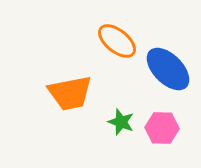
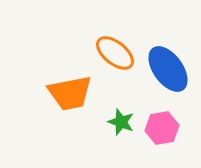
orange ellipse: moved 2 px left, 12 px down
blue ellipse: rotated 9 degrees clockwise
pink hexagon: rotated 12 degrees counterclockwise
